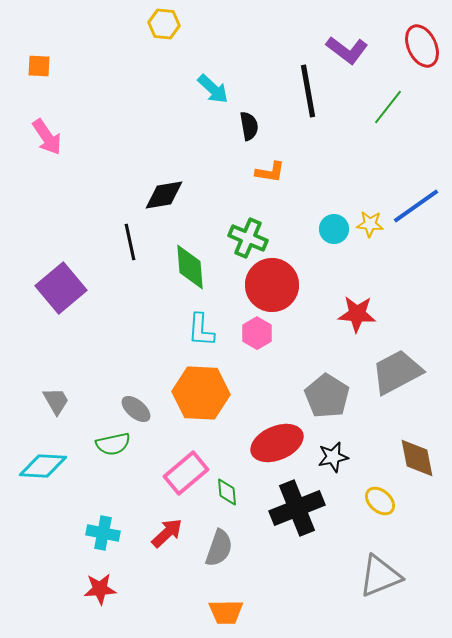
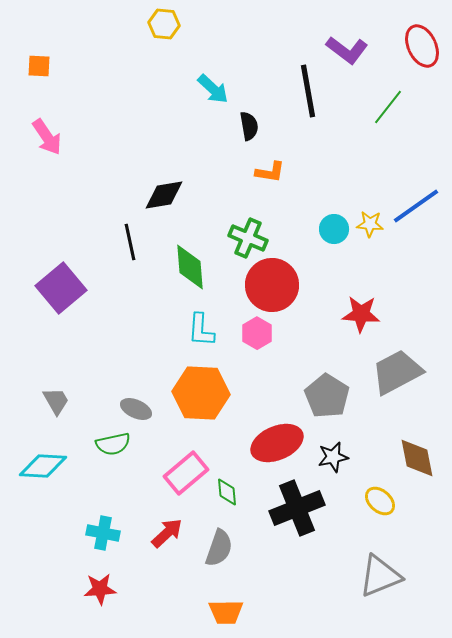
red star at (357, 314): moved 4 px right
gray ellipse at (136, 409): rotated 16 degrees counterclockwise
